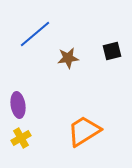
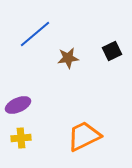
black square: rotated 12 degrees counterclockwise
purple ellipse: rotated 75 degrees clockwise
orange trapezoid: moved 5 px down; rotated 6 degrees clockwise
yellow cross: rotated 24 degrees clockwise
